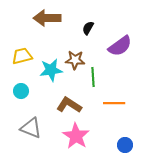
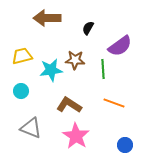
green line: moved 10 px right, 8 px up
orange line: rotated 20 degrees clockwise
